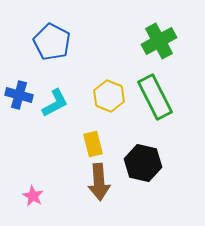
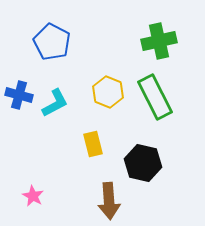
green cross: rotated 16 degrees clockwise
yellow hexagon: moved 1 px left, 4 px up
brown arrow: moved 10 px right, 19 px down
